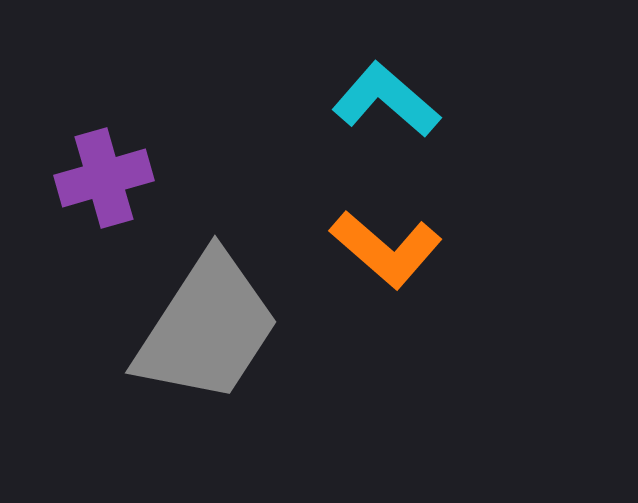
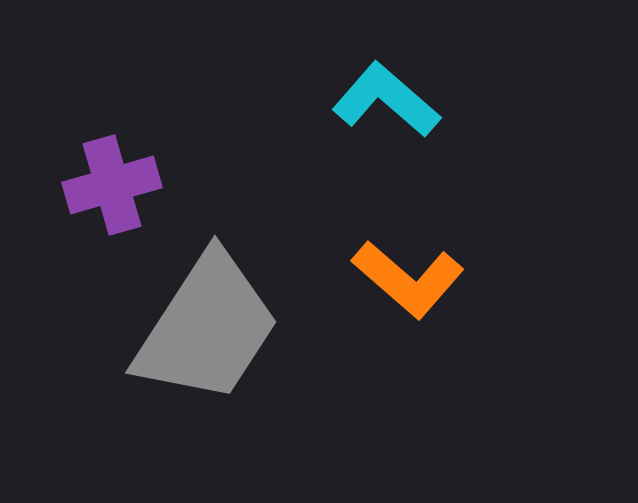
purple cross: moved 8 px right, 7 px down
orange L-shape: moved 22 px right, 30 px down
